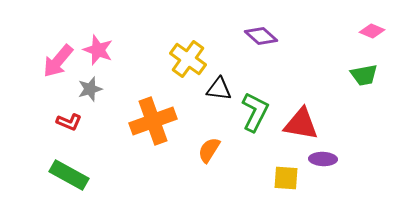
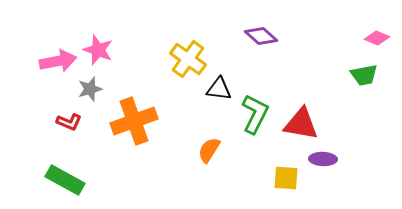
pink diamond: moved 5 px right, 7 px down
pink arrow: rotated 141 degrees counterclockwise
green L-shape: moved 2 px down
orange cross: moved 19 px left
green rectangle: moved 4 px left, 5 px down
